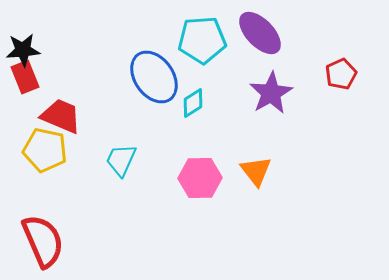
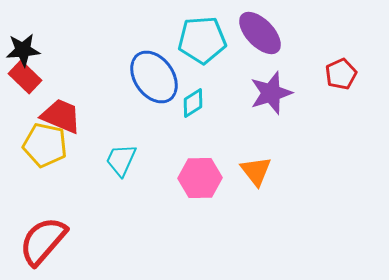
red rectangle: rotated 24 degrees counterclockwise
purple star: rotated 12 degrees clockwise
yellow pentagon: moved 5 px up
red semicircle: rotated 116 degrees counterclockwise
